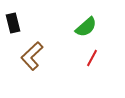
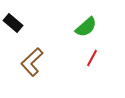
black rectangle: rotated 36 degrees counterclockwise
brown L-shape: moved 6 px down
